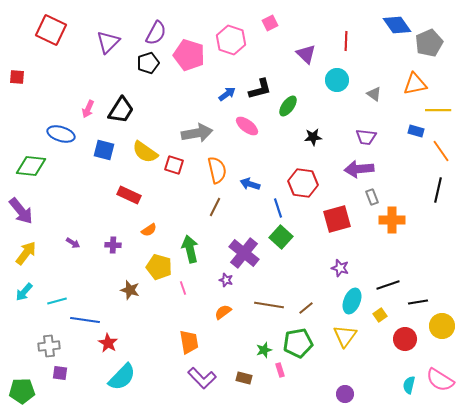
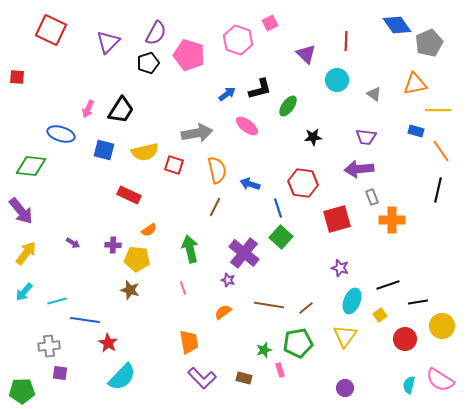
pink hexagon at (231, 40): moved 7 px right
yellow semicircle at (145, 152): rotated 48 degrees counterclockwise
yellow pentagon at (159, 267): moved 22 px left, 8 px up; rotated 10 degrees counterclockwise
purple star at (226, 280): moved 2 px right
purple circle at (345, 394): moved 6 px up
